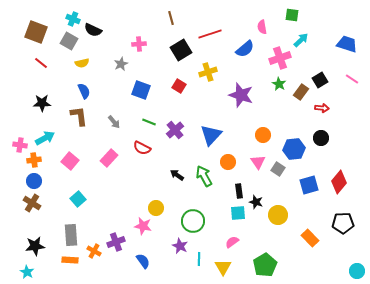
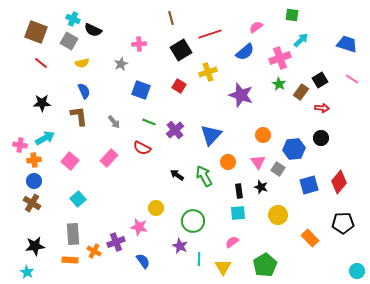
pink semicircle at (262, 27): moved 6 px left; rotated 64 degrees clockwise
blue semicircle at (245, 49): moved 3 px down
black star at (256, 202): moved 5 px right, 15 px up
pink star at (143, 226): moved 4 px left, 1 px down
gray rectangle at (71, 235): moved 2 px right, 1 px up
